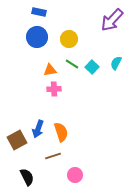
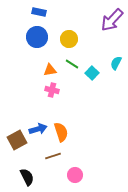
cyan square: moved 6 px down
pink cross: moved 2 px left, 1 px down; rotated 16 degrees clockwise
blue arrow: rotated 126 degrees counterclockwise
